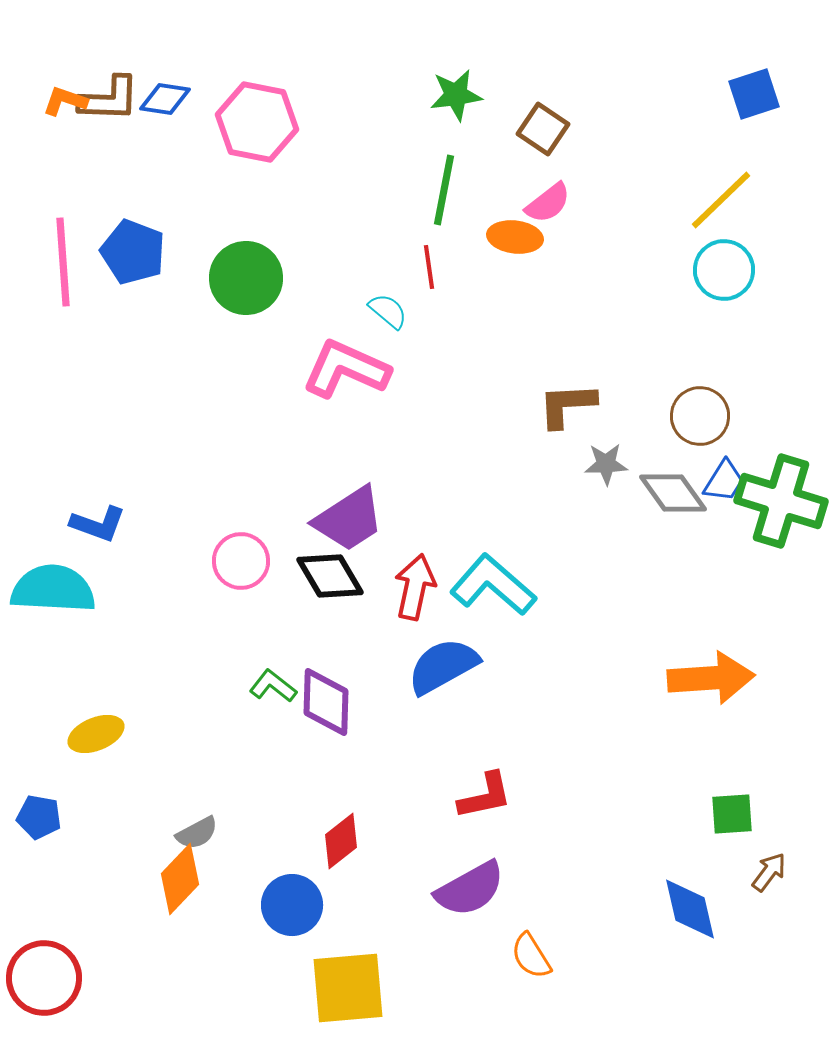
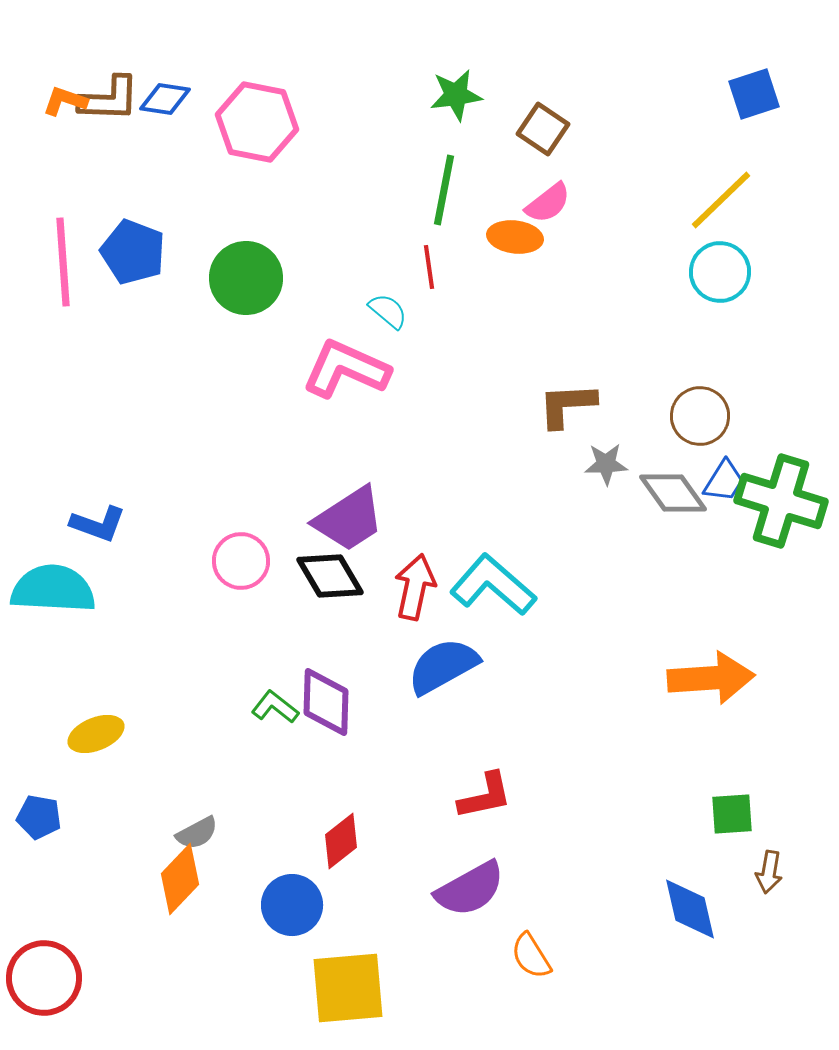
cyan circle at (724, 270): moved 4 px left, 2 px down
green L-shape at (273, 686): moved 2 px right, 21 px down
brown arrow at (769, 872): rotated 153 degrees clockwise
